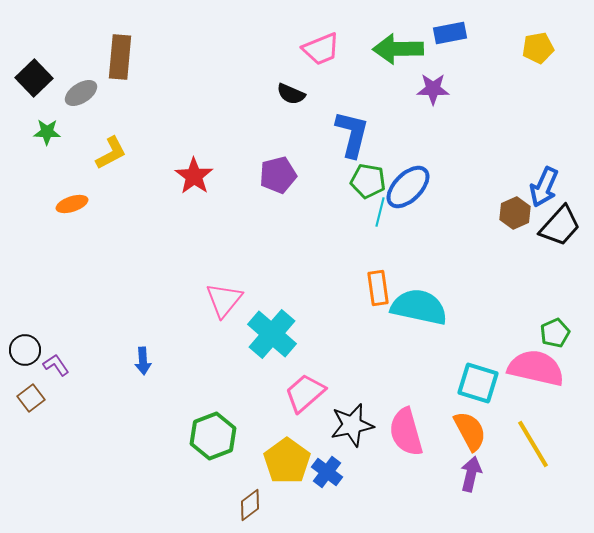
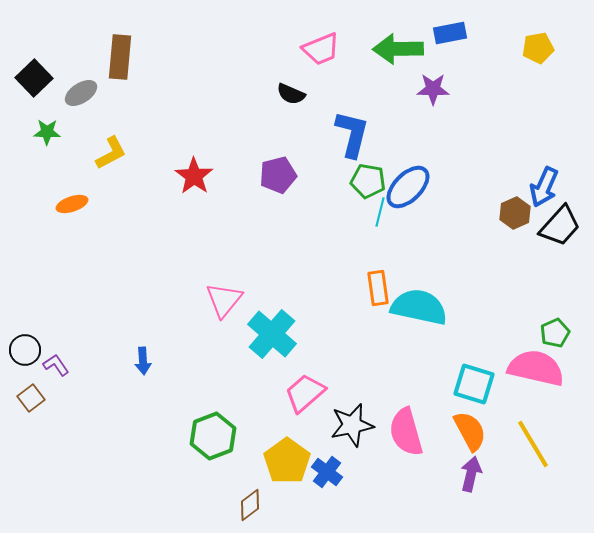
cyan square at (478, 383): moved 4 px left, 1 px down
